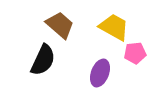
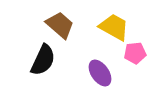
purple ellipse: rotated 56 degrees counterclockwise
